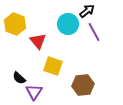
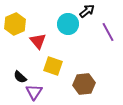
yellow hexagon: rotated 15 degrees clockwise
purple line: moved 14 px right
black semicircle: moved 1 px right, 1 px up
brown hexagon: moved 1 px right, 1 px up
